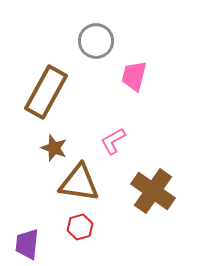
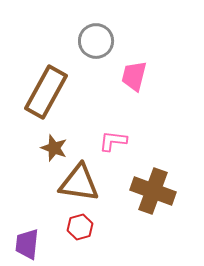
pink L-shape: rotated 36 degrees clockwise
brown cross: rotated 15 degrees counterclockwise
